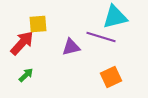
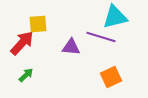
purple triangle: rotated 18 degrees clockwise
